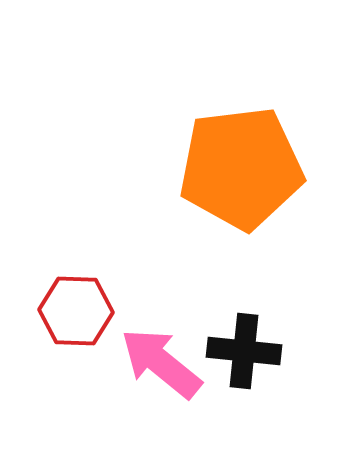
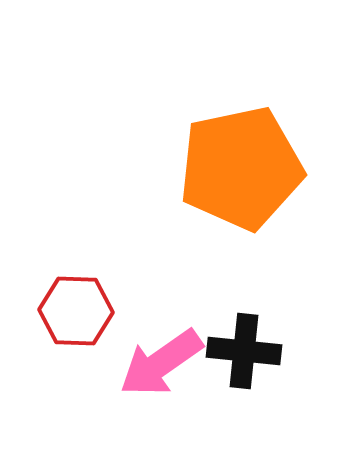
orange pentagon: rotated 5 degrees counterclockwise
pink arrow: rotated 74 degrees counterclockwise
